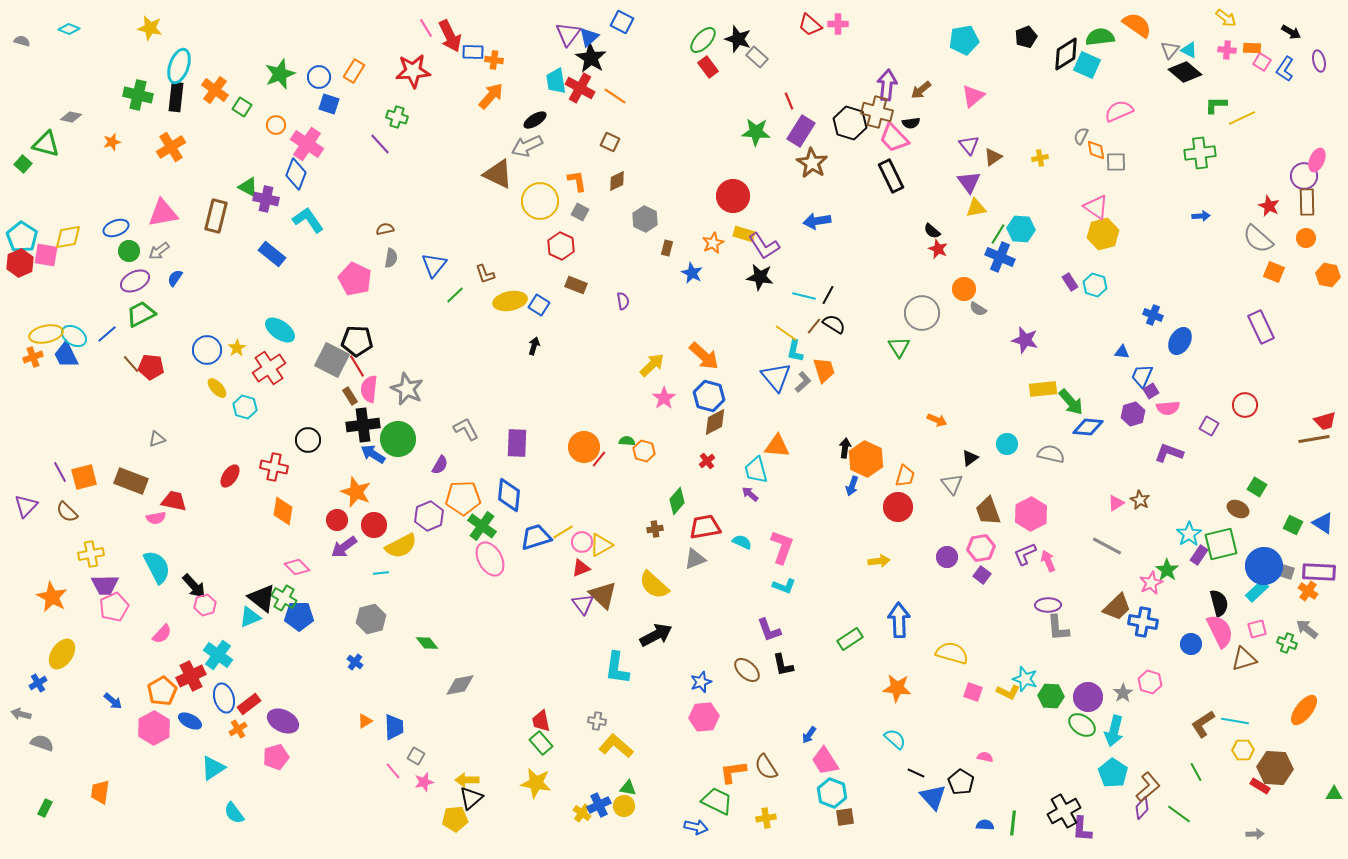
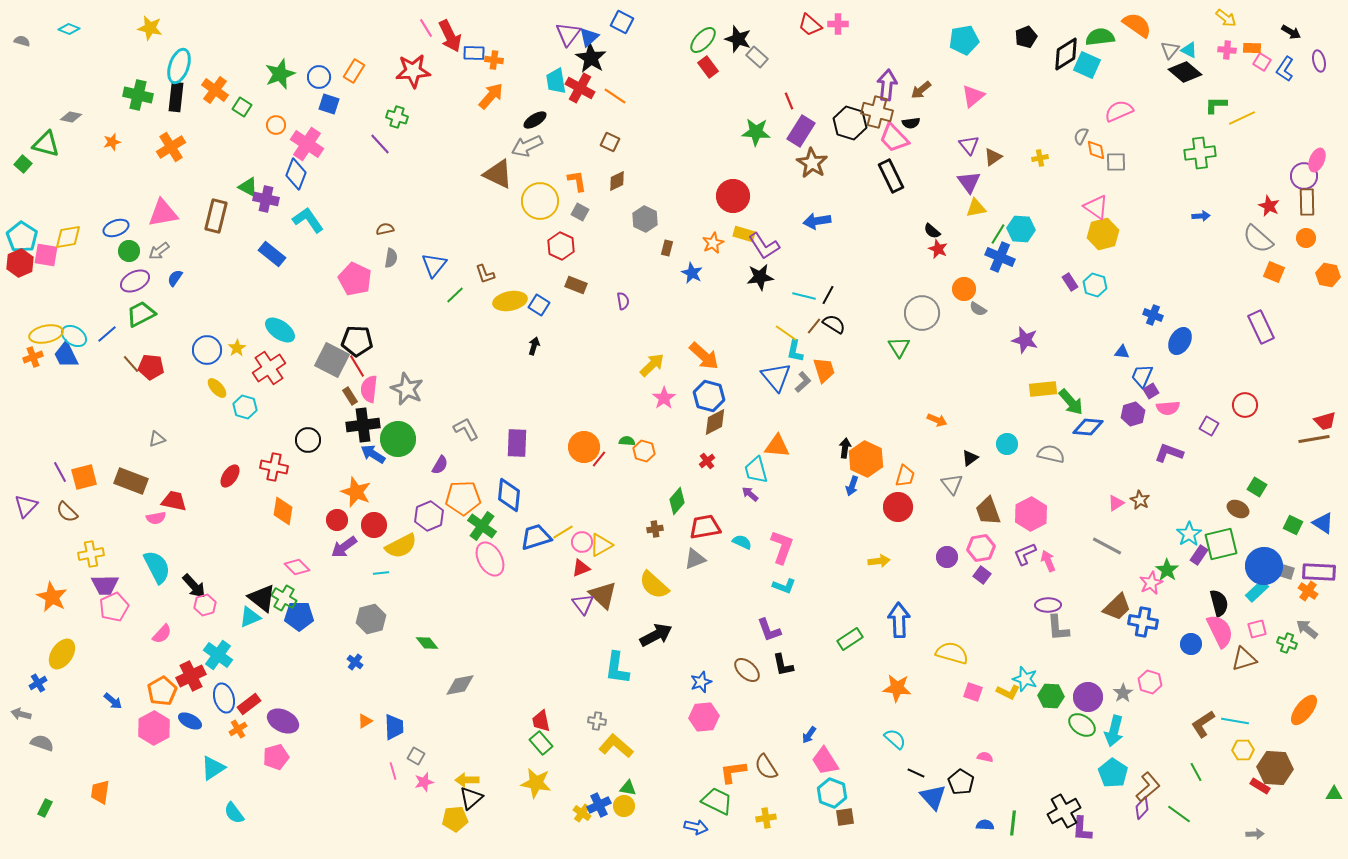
blue rectangle at (473, 52): moved 1 px right, 1 px down
black star at (760, 277): rotated 16 degrees counterclockwise
pink line at (393, 771): rotated 24 degrees clockwise
